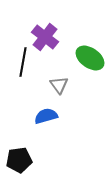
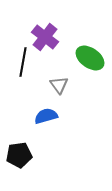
black pentagon: moved 5 px up
